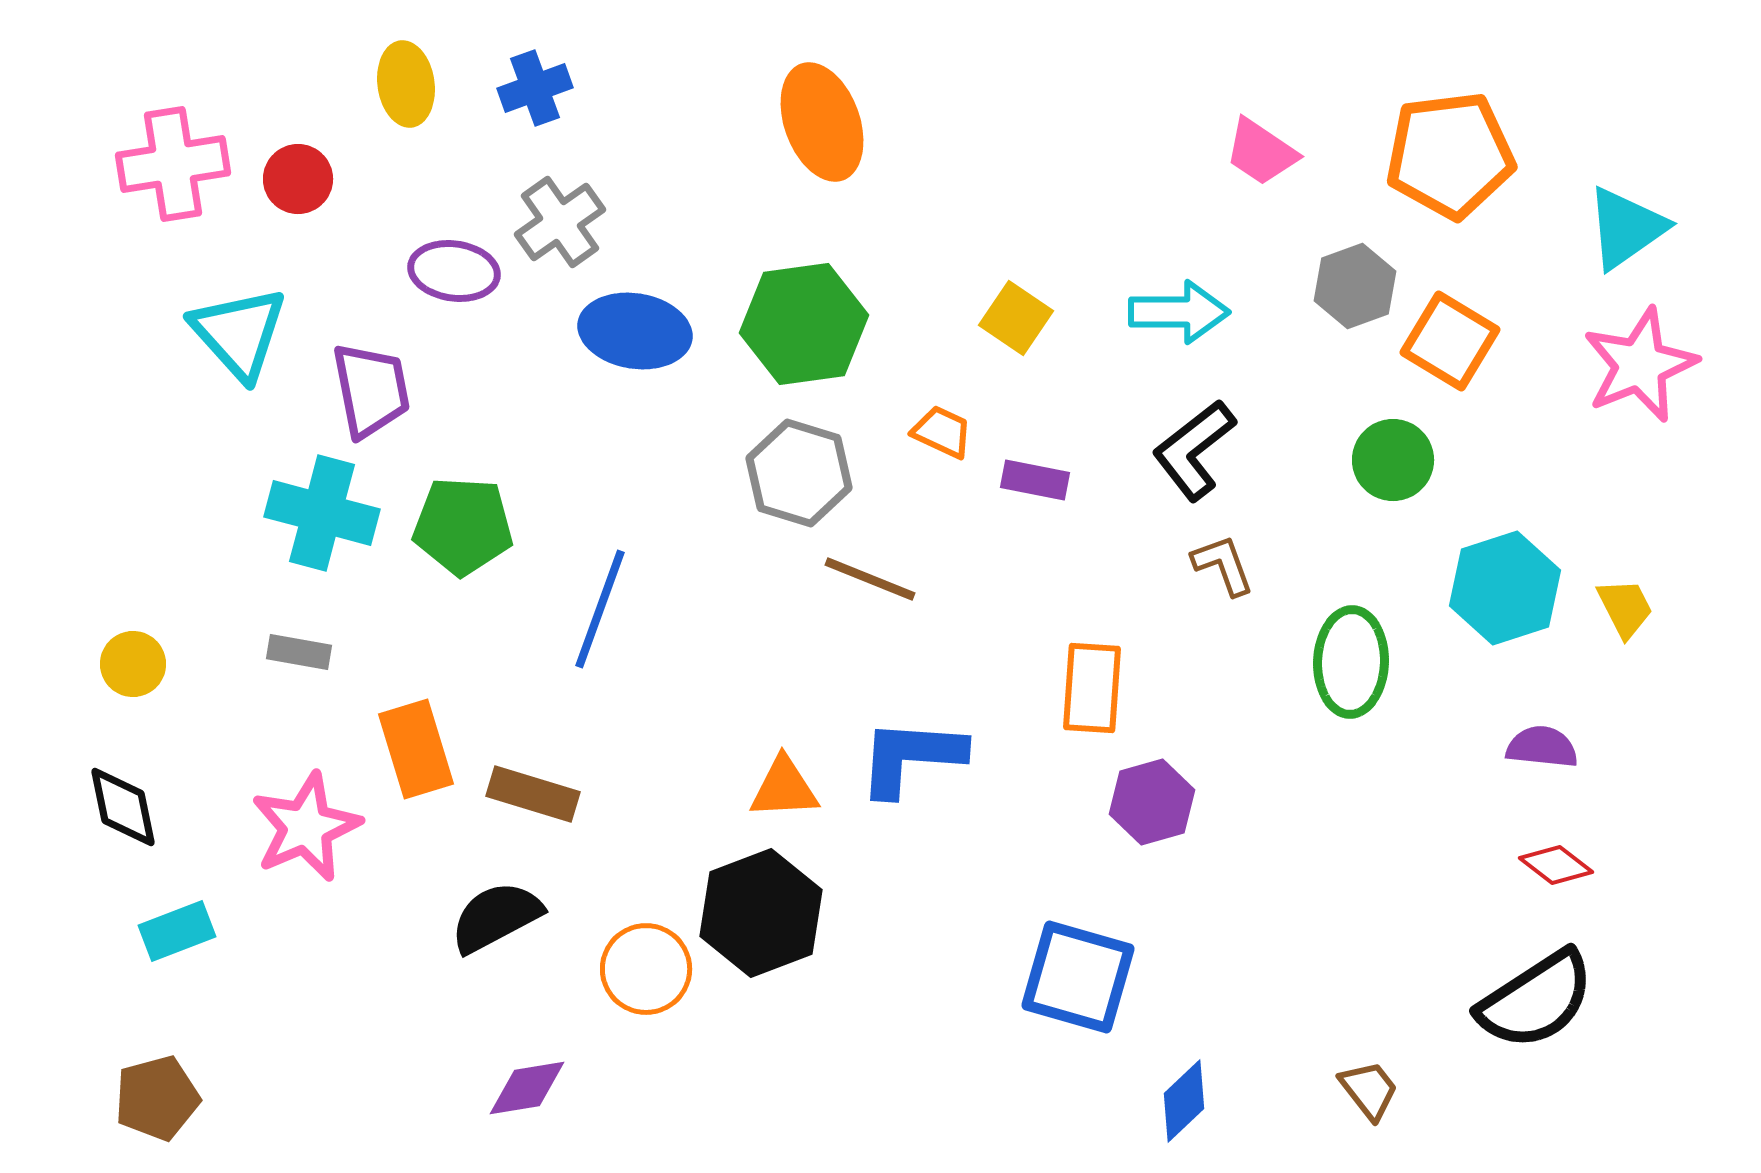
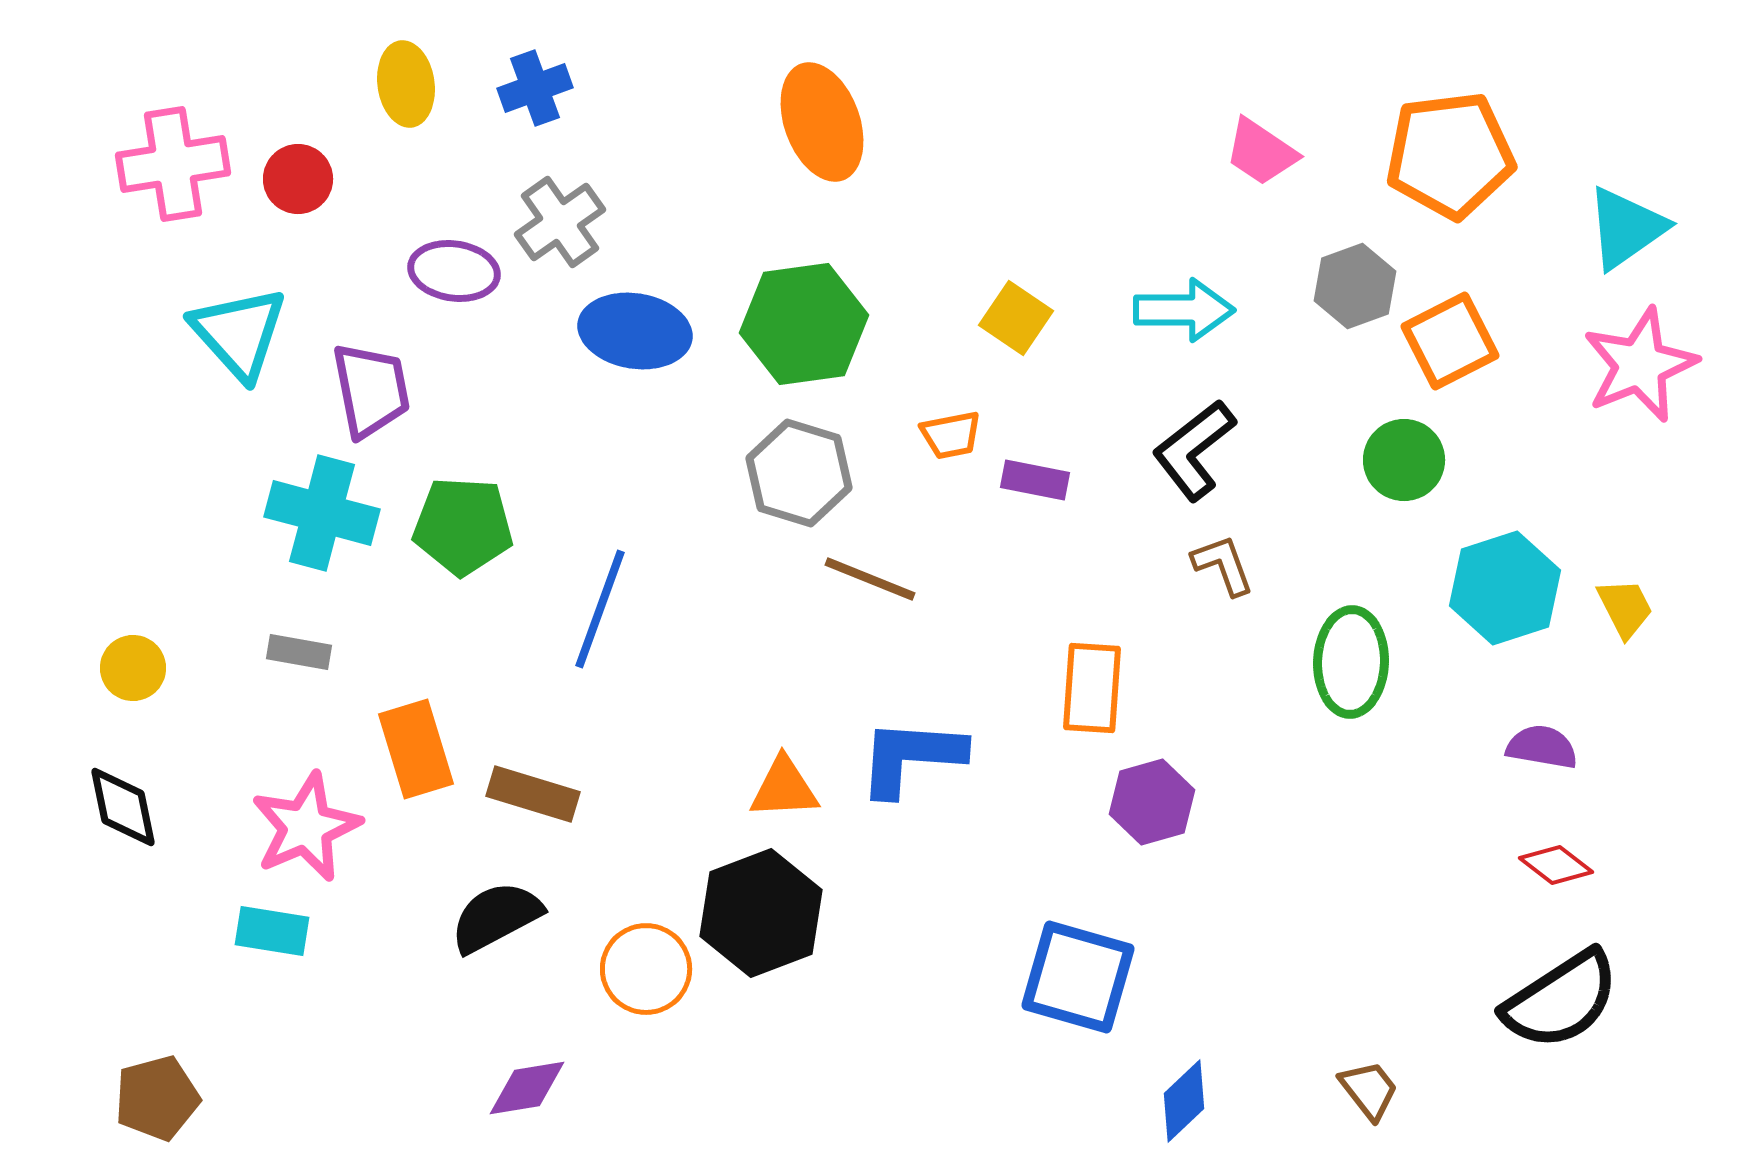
cyan arrow at (1179, 312): moved 5 px right, 2 px up
orange square at (1450, 341): rotated 32 degrees clockwise
orange trapezoid at (942, 432): moved 9 px right, 3 px down; rotated 144 degrees clockwise
green circle at (1393, 460): moved 11 px right
yellow circle at (133, 664): moved 4 px down
purple semicircle at (1542, 747): rotated 4 degrees clockwise
cyan rectangle at (177, 931): moved 95 px right; rotated 30 degrees clockwise
black semicircle at (1536, 1000): moved 25 px right
